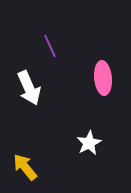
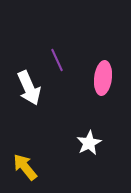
purple line: moved 7 px right, 14 px down
pink ellipse: rotated 12 degrees clockwise
